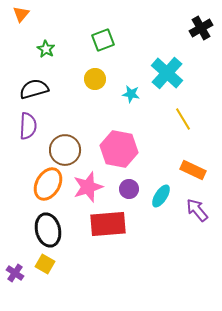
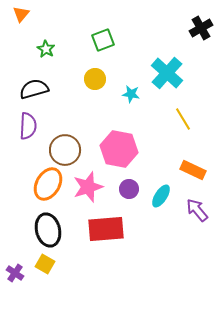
red rectangle: moved 2 px left, 5 px down
